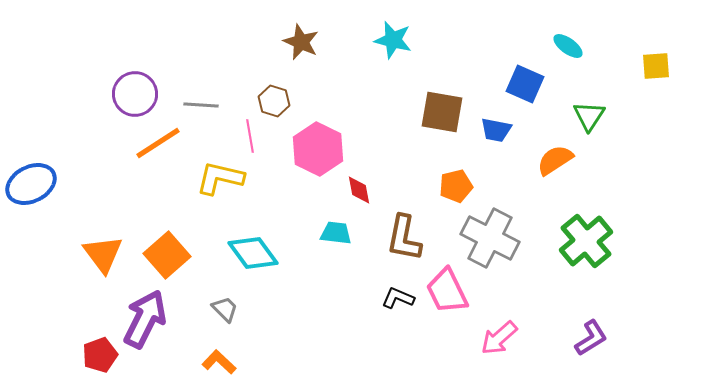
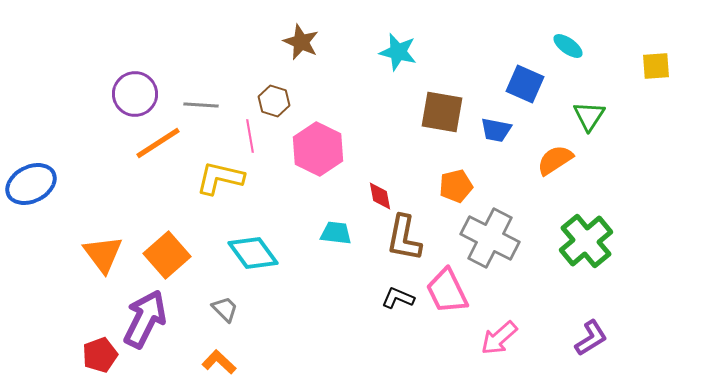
cyan star: moved 5 px right, 12 px down
red diamond: moved 21 px right, 6 px down
